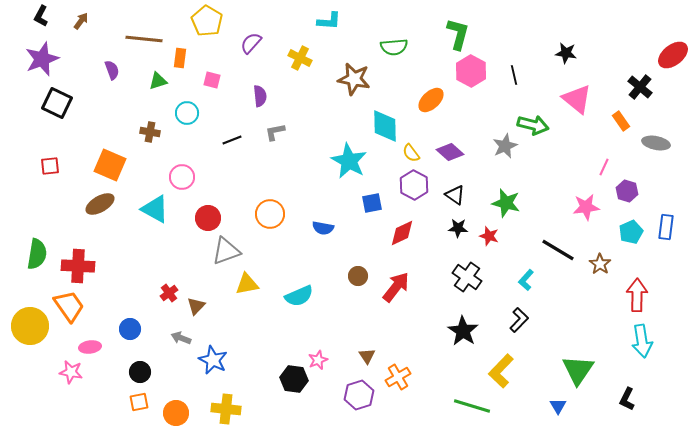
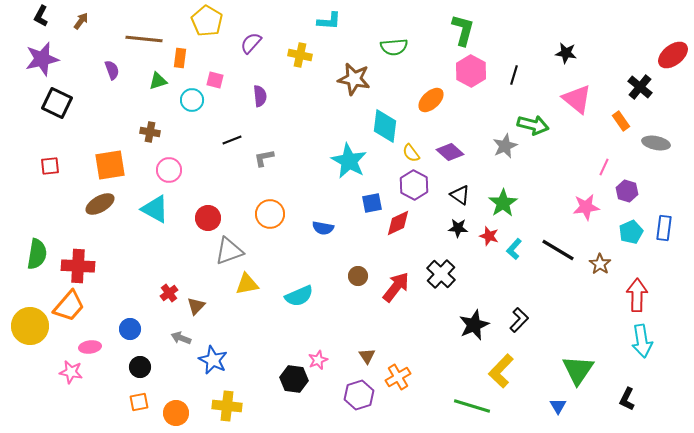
green L-shape at (458, 34): moved 5 px right, 4 px up
yellow cross at (300, 58): moved 3 px up; rotated 15 degrees counterclockwise
purple star at (42, 59): rotated 8 degrees clockwise
black line at (514, 75): rotated 30 degrees clockwise
pink square at (212, 80): moved 3 px right
cyan circle at (187, 113): moved 5 px right, 13 px up
cyan diamond at (385, 126): rotated 8 degrees clockwise
gray L-shape at (275, 132): moved 11 px left, 26 px down
orange square at (110, 165): rotated 32 degrees counterclockwise
pink circle at (182, 177): moved 13 px left, 7 px up
black triangle at (455, 195): moved 5 px right
green star at (506, 203): moved 3 px left; rotated 24 degrees clockwise
blue rectangle at (666, 227): moved 2 px left, 1 px down
red diamond at (402, 233): moved 4 px left, 10 px up
gray triangle at (226, 251): moved 3 px right
black cross at (467, 277): moved 26 px left, 3 px up; rotated 8 degrees clockwise
cyan L-shape at (526, 280): moved 12 px left, 31 px up
orange trapezoid at (69, 306): rotated 76 degrees clockwise
black star at (463, 331): moved 11 px right, 6 px up; rotated 16 degrees clockwise
black circle at (140, 372): moved 5 px up
yellow cross at (226, 409): moved 1 px right, 3 px up
